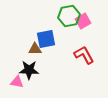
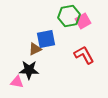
brown triangle: rotated 24 degrees counterclockwise
